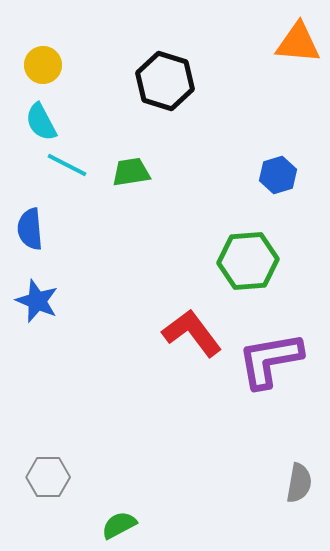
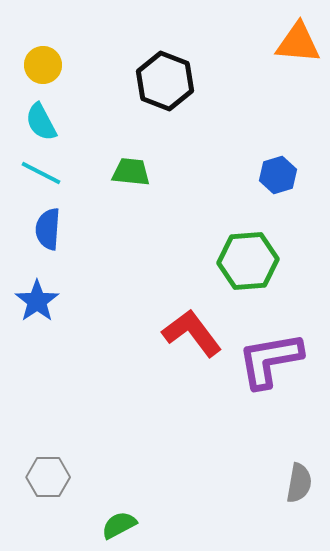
black hexagon: rotated 4 degrees clockwise
cyan line: moved 26 px left, 8 px down
green trapezoid: rotated 15 degrees clockwise
blue semicircle: moved 18 px right; rotated 9 degrees clockwise
blue star: rotated 15 degrees clockwise
